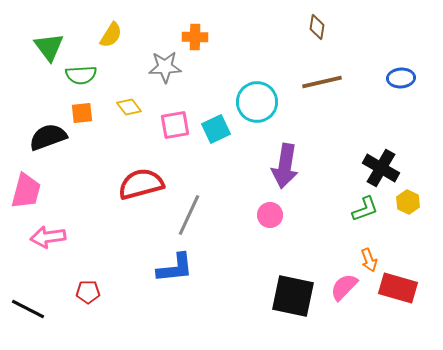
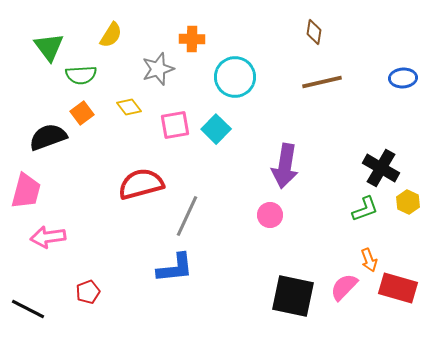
brown diamond: moved 3 px left, 5 px down
orange cross: moved 3 px left, 2 px down
gray star: moved 7 px left, 2 px down; rotated 16 degrees counterclockwise
blue ellipse: moved 2 px right
cyan circle: moved 22 px left, 25 px up
orange square: rotated 30 degrees counterclockwise
cyan square: rotated 20 degrees counterclockwise
gray line: moved 2 px left, 1 px down
red pentagon: rotated 20 degrees counterclockwise
